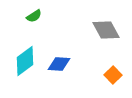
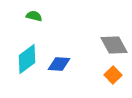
green semicircle: rotated 133 degrees counterclockwise
gray diamond: moved 8 px right, 15 px down
cyan diamond: moved 2 px right, 2 px up
